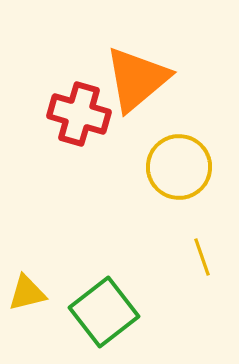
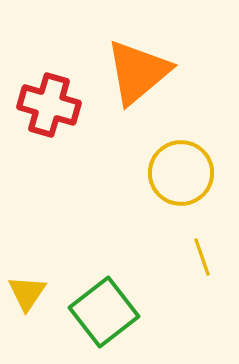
orange triangle: moved 1 px right, 7 px up
red cross: moved 30 px left, 9 px up
yellow circle: moved 2 px right, 6 px down
yellow triangle: rotated 42 degrees counterclockwise
